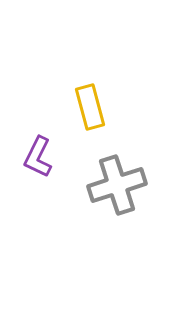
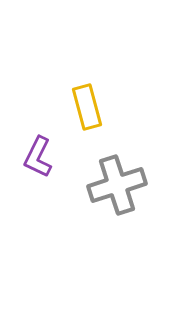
yellow rectangle: moved 3 px left
